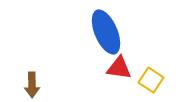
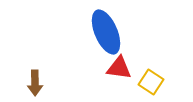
yellow square: moved 2 px down
brown arrow: moved 3 px right, 2 px up
